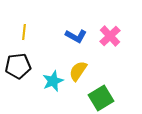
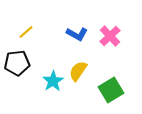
yellow line: moved 2 px right; rotated 42 degrees clockwise
blue L-shape: moved 1 px right, 2 px up
black pentagon: moved 1 px left, 3 px up
cyan star: rotated 10 degrees counterclockwise
green square: moved 10 px right, 8 px up
